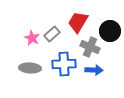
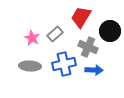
red trapezoid: moved 3 px right, 5 px up
gray rectangle: moved 3 px right
gray cross: moved 2 px left
blue cross: rotated 10 degrees counterclockwise
gray ellipse: moved 2 px up
